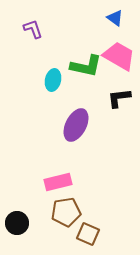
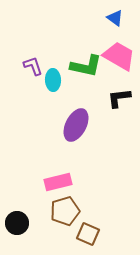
purple L-shape: moved 37 px down
cyan ellipse: rotated 15 degrees counterclockwise
brown pentagon: moved 1 px left, 1 px up; rotated 8 degrees counterclockwise
